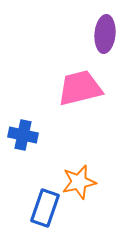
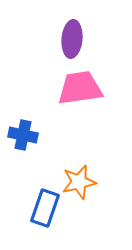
purple ellipse: moved 33 px left, 5 px down
pink trapezoid: rotated 6 degrees clockwise
